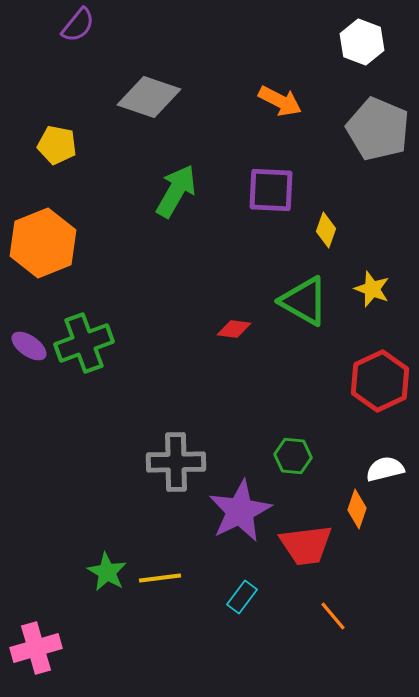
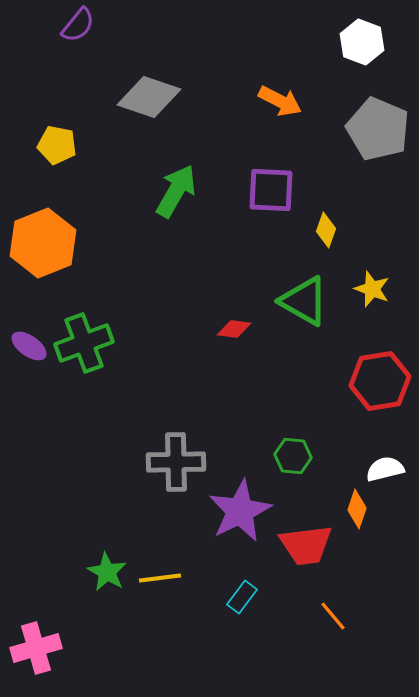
red hexagon: rotated 16 degrees clockwise
